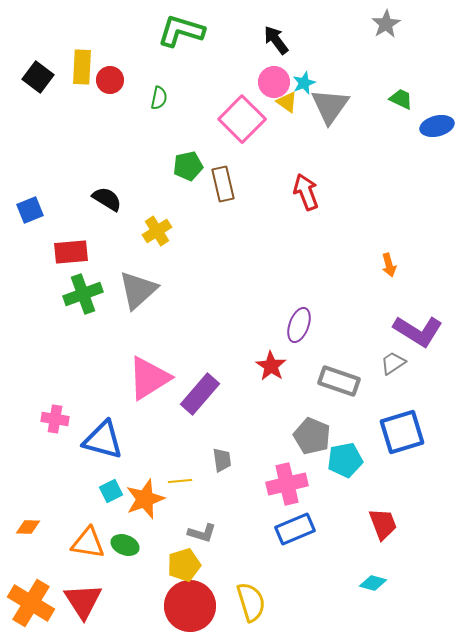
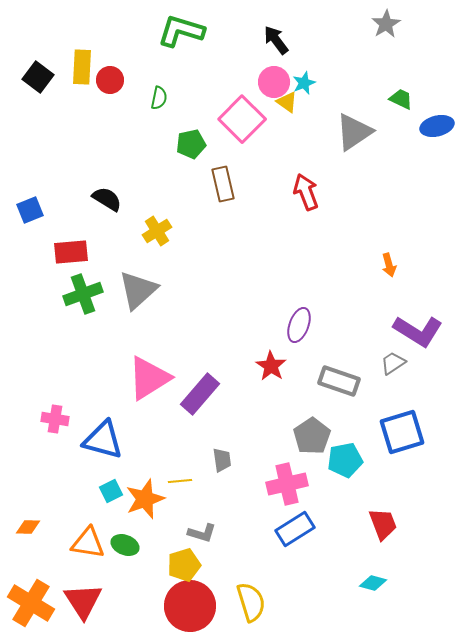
gray triangle at (330, 106): moved 24 px right, 26 px down; rotated 21 degrees clockwise
green pentagon at (188, 166): moved 3 px right, 22 px up
gray pentagon at (312, 436): rotated 15 degrees clockwise
blue rectangle at (295, 529): rotated 9 degrees counterclockwise
